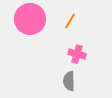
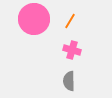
pink circle: moved 4 px right
pink cross: moved 5 px left, 4 px up
